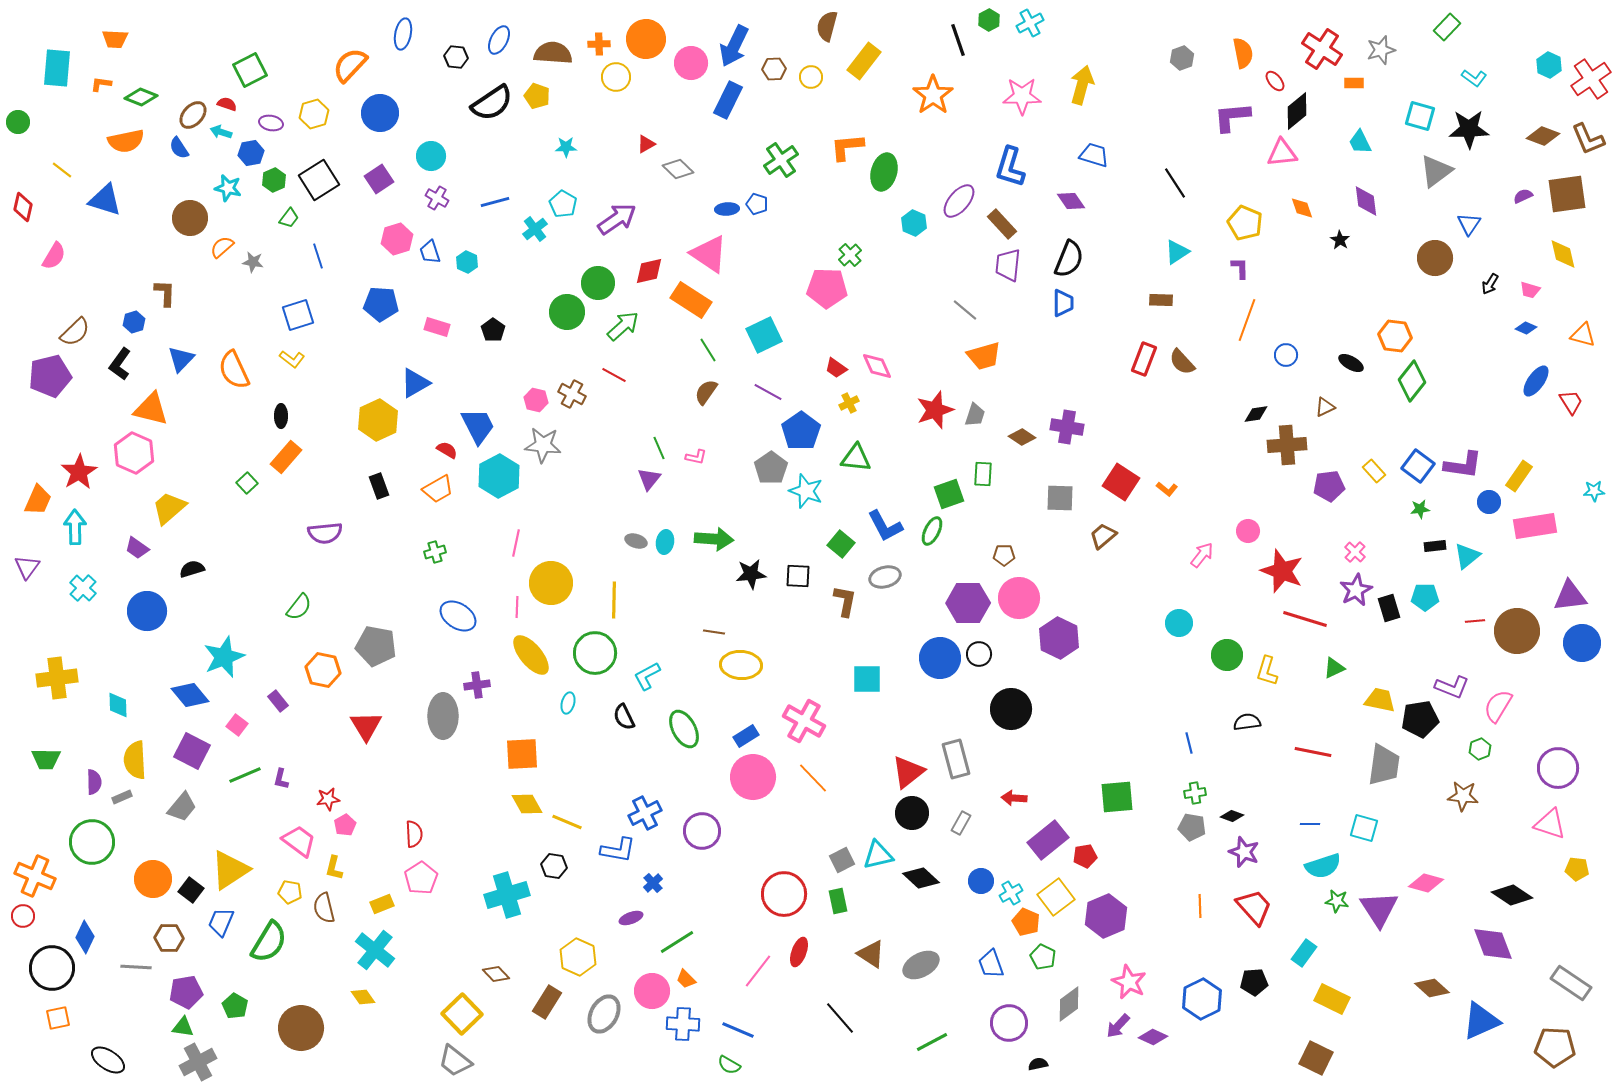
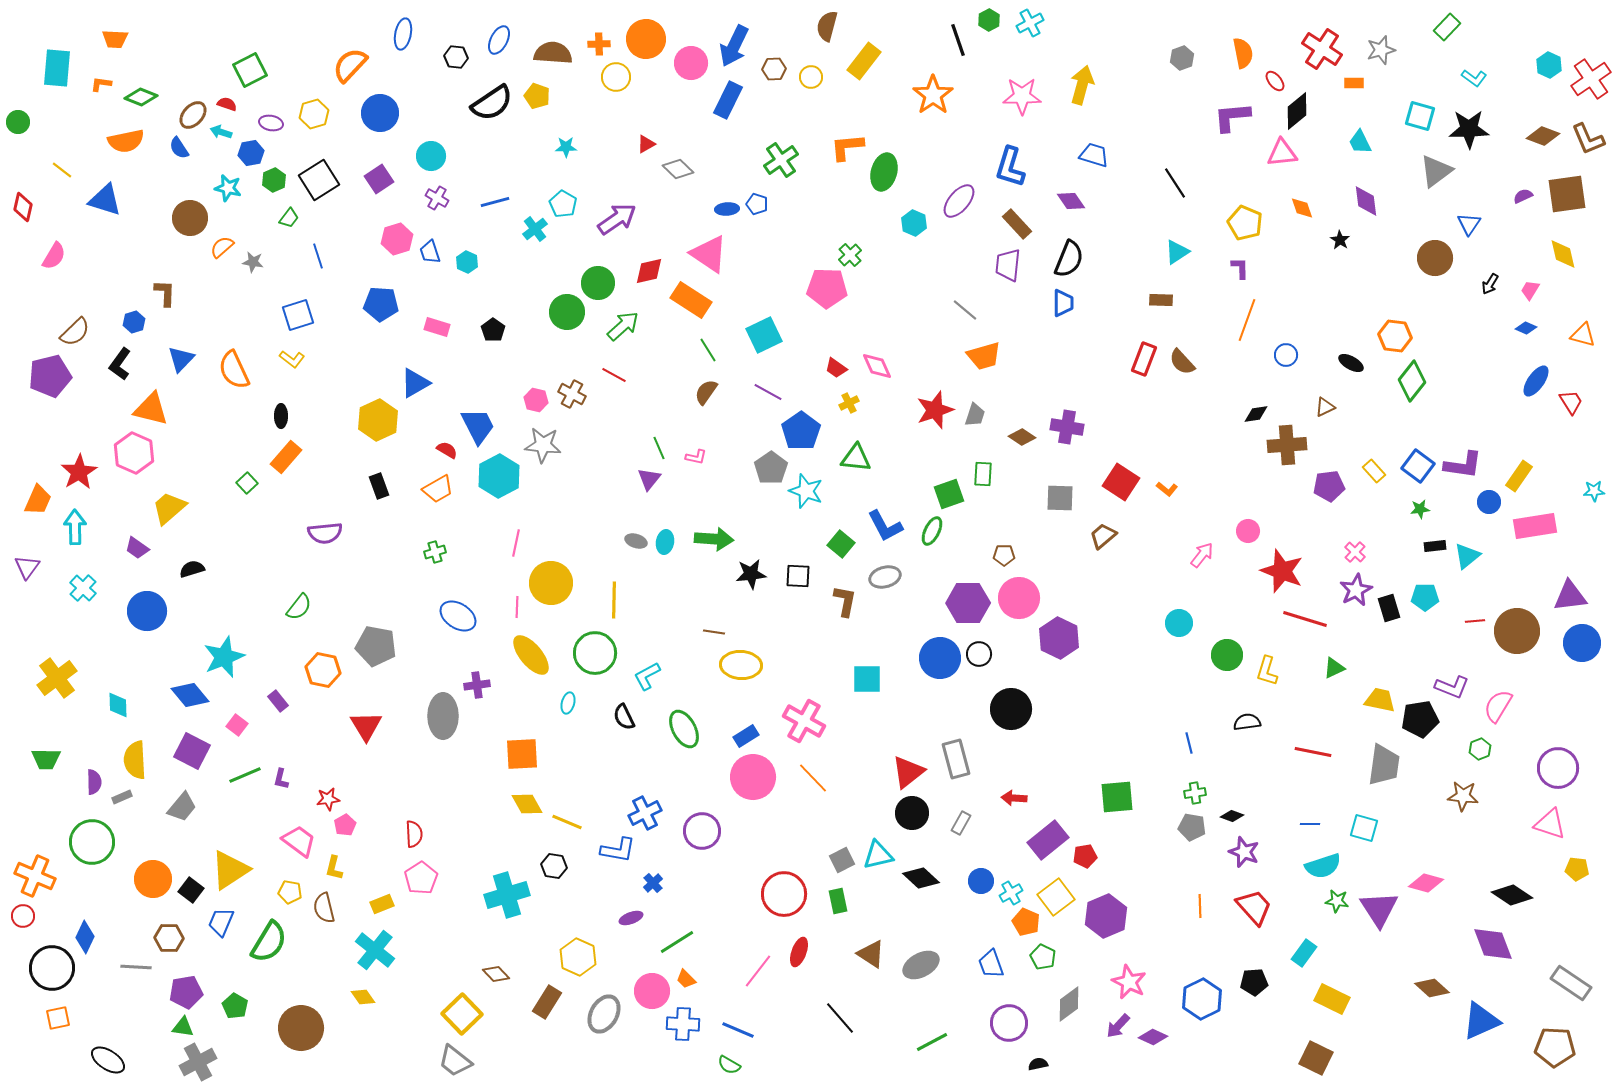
brown rectangle at (1002, 224): moved 15 px right
pink trapezoid at (1530, 290): rotated 105 degrees clockwise
yellow cross at (57, 678): rotated 30 degrees counterclockwise
